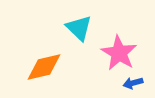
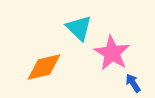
pink star: moved 7 px left
blue arrow: rotated 72 degrees clockwise
